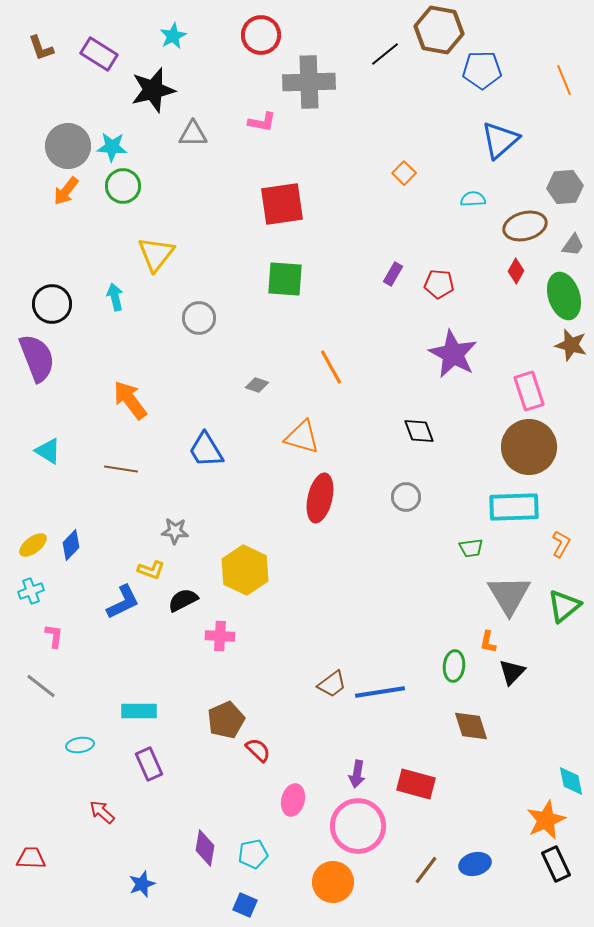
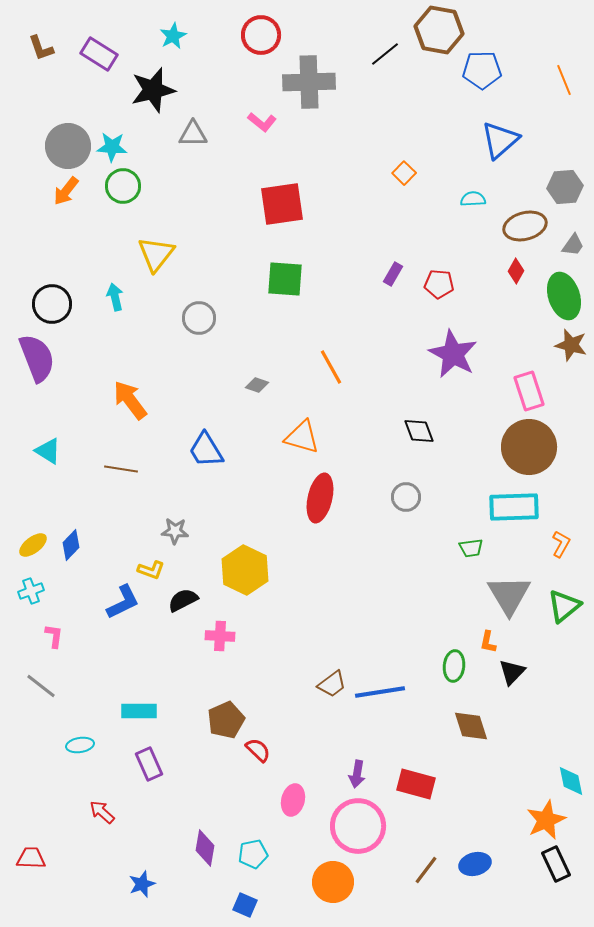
pink L-shape at (262, 122): rotated 28 degrees clockwise
